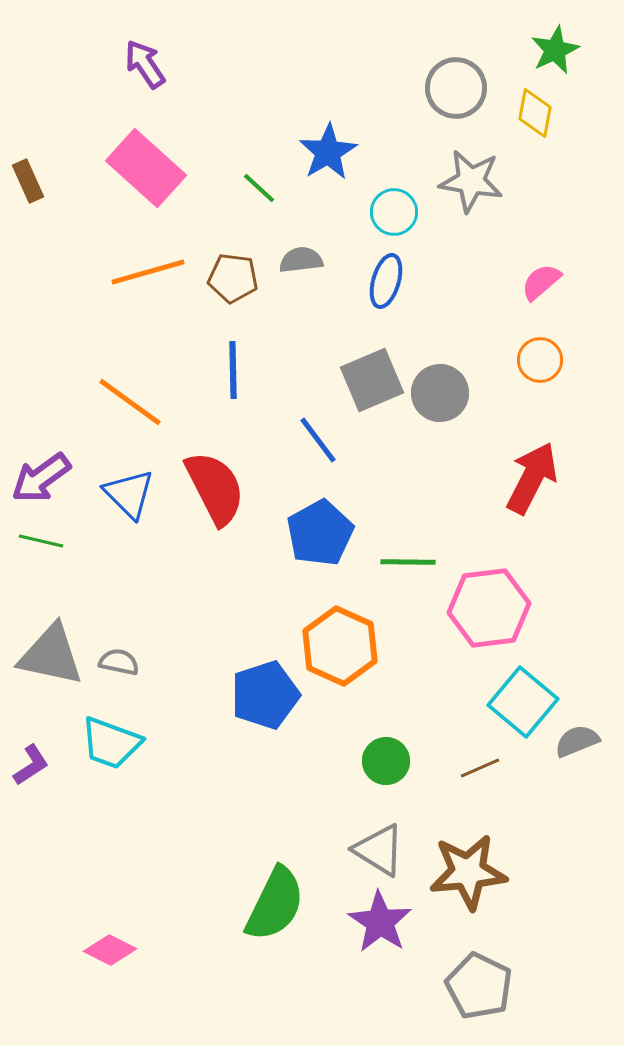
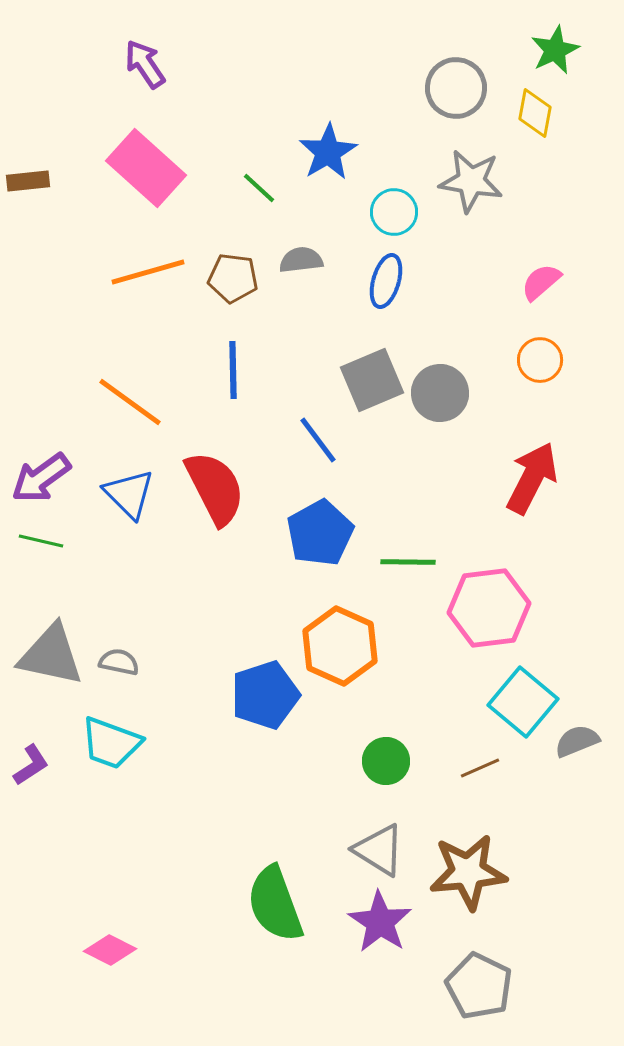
brown rectangle at (28, 181): rotated 72 degrees counterclockwise
green semicircle at (275, 904): rotated 134 degrees clockwise
